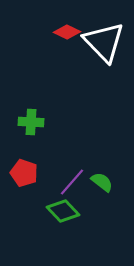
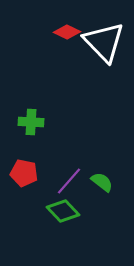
red pentagon: rotated 8 degrees counterclockwise
purple line: moved 3 px left, 1 px up
